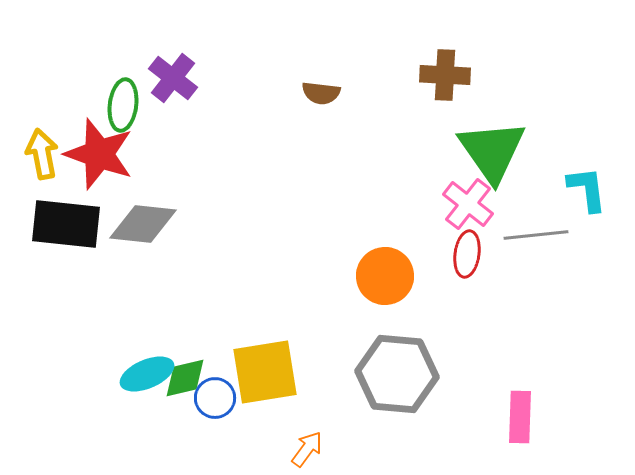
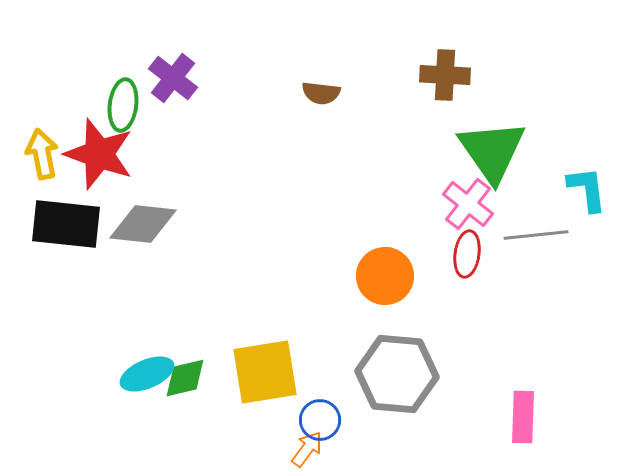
blue circle: moved 105 px right, 22 px down
pink rectangle: moved 3 px right
